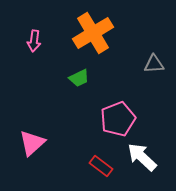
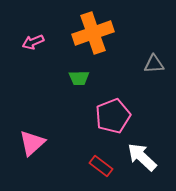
orange cross: rotated 12 degrees clockwise
pink arrow: moved 1 px left, 1 px down; rotated 60 degrees clockwise
green trapezoid: rotated 25 degrees clockwise
pink pentagon: moved 5 px left, 3 px up
